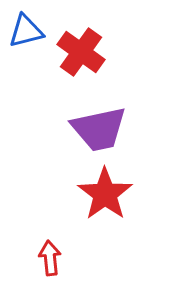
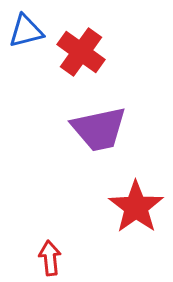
red star: moved 31 px right, 13 px down
